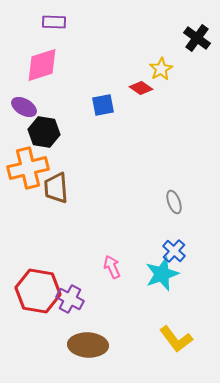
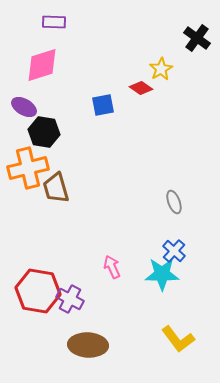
brown trapezoid: rotated 12 degrees counterclockwise
cyan star: rotated 20 degrees clockwise
yellow L-shape: moved 2 px right
